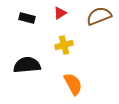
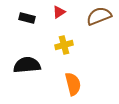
red triangle: moved 1 px left, 1 px up
orange semicircle: rotated 15 degrees clockwise
